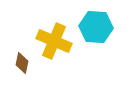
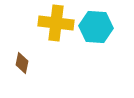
yellow cross: moved 2 px right, 18 px up; rotated 16 degrees counterclockwise
